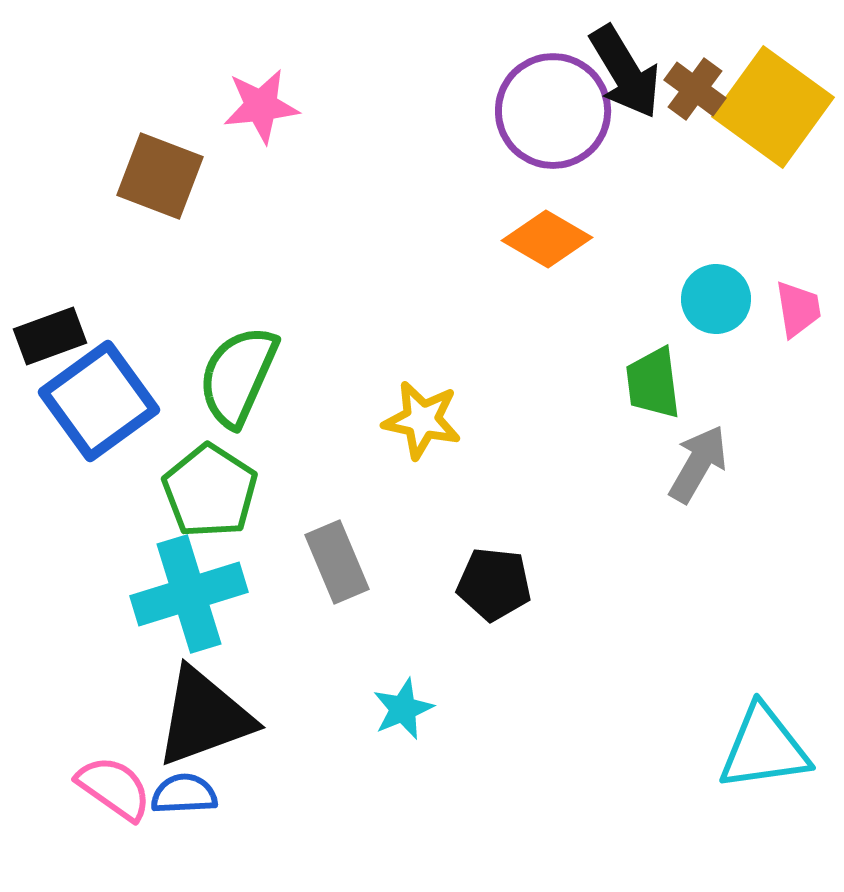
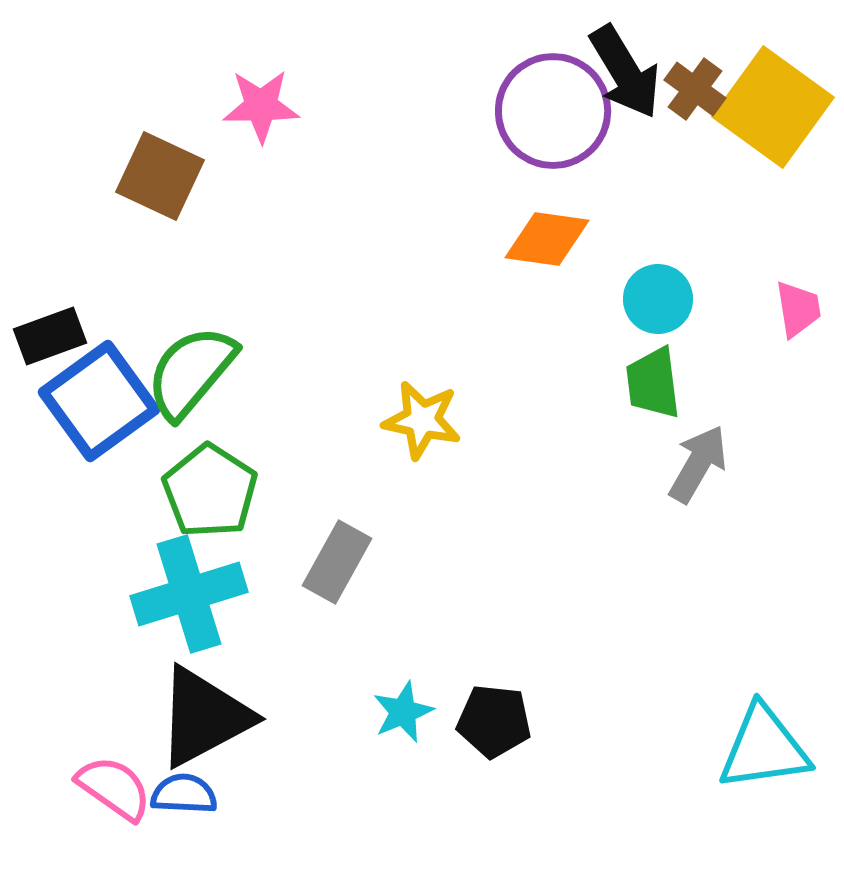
pink star: rotated 6 degrees clockwise
brown square: rotated 4 degrees clockwise
orange diamond: rotated 22 degrees counterclockwise
cyan circle: moved 58 px left
green semicircle: moved 47 px left, 4 px up; rotated 16 degrees clockwise
gray rectangle: rotated 52 degrees clockwise
black pentagon: moved 137 px down
cyan star: moved 3 px down
black triangle: rotated 8 degrees counterclockwise
blue semicircle: rotated 6 degrees clockwise
